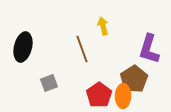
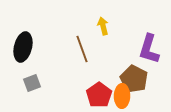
brown pentagon: rotated 12 degrees counterclockwise
gray square: moved 17 px left
orange ellipse: moved 1 px left
